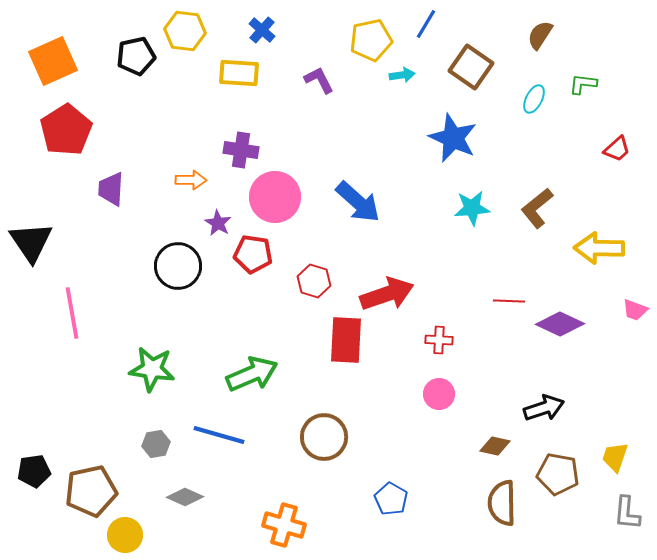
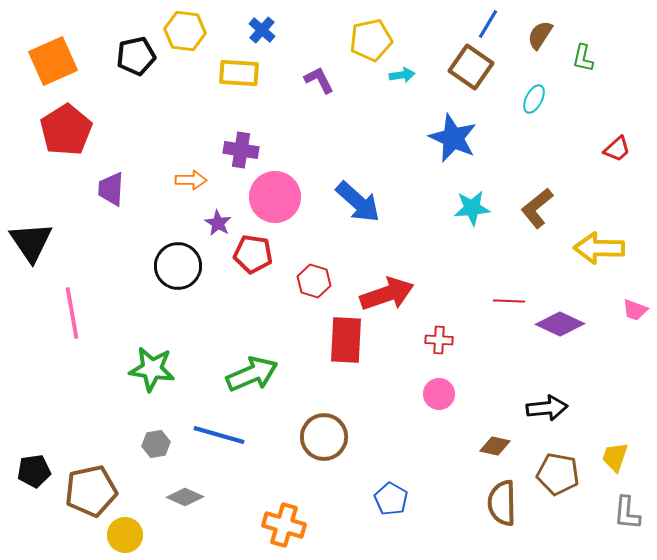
blue line at (426, 24): moved 62 px right
green L-shape at (583, 84): moved 26 px up; rotated 84 degrees counterclockwise
black arrow at (544, 408): moved 3 px right; rotated 12 degrees clockwise
